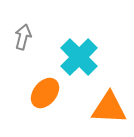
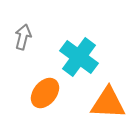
cyan cross: rotated 9 degrees counterclockwise
orange triangle: moved 1 px left, 5 px up
